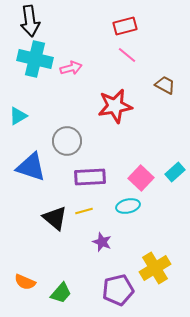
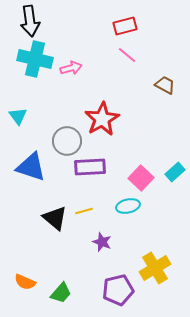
red star: moved 13 px left, 13 px down; rotated 20 degrees counterclockwise
cyan triangle: rotated 36 degrees counterclockwise
purple rectangle: moved 10 px up
